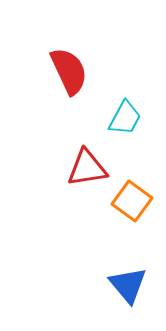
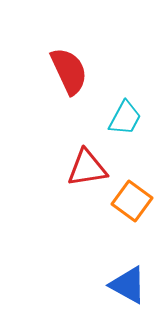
blue triangle: rotated 21 degrees counterclockwise
